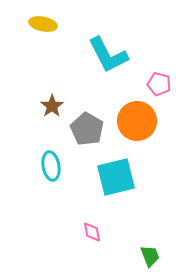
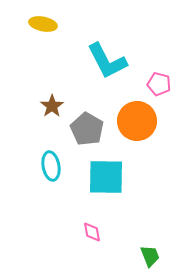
cyan L-shape: moved 1 px left, 6 px down
cyan square: moved 10 px left; rotated 15 degrees clockwise
